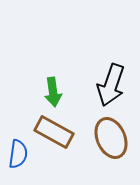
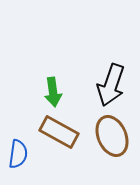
brown rectangle: moved 5 px right
brown ellipse: moved 1 px right, 2 px up
